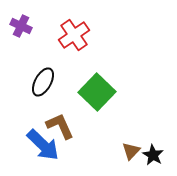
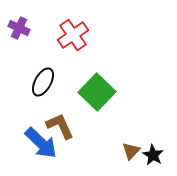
purple cross: moved 2 px left, 2 px down
red cross: moved 1 px left
blue arrow: moved 2 px left, 2 px up
